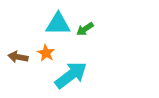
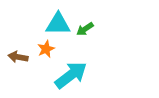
orange star: moved 4 px up; rotated 18 degrees clockwise
